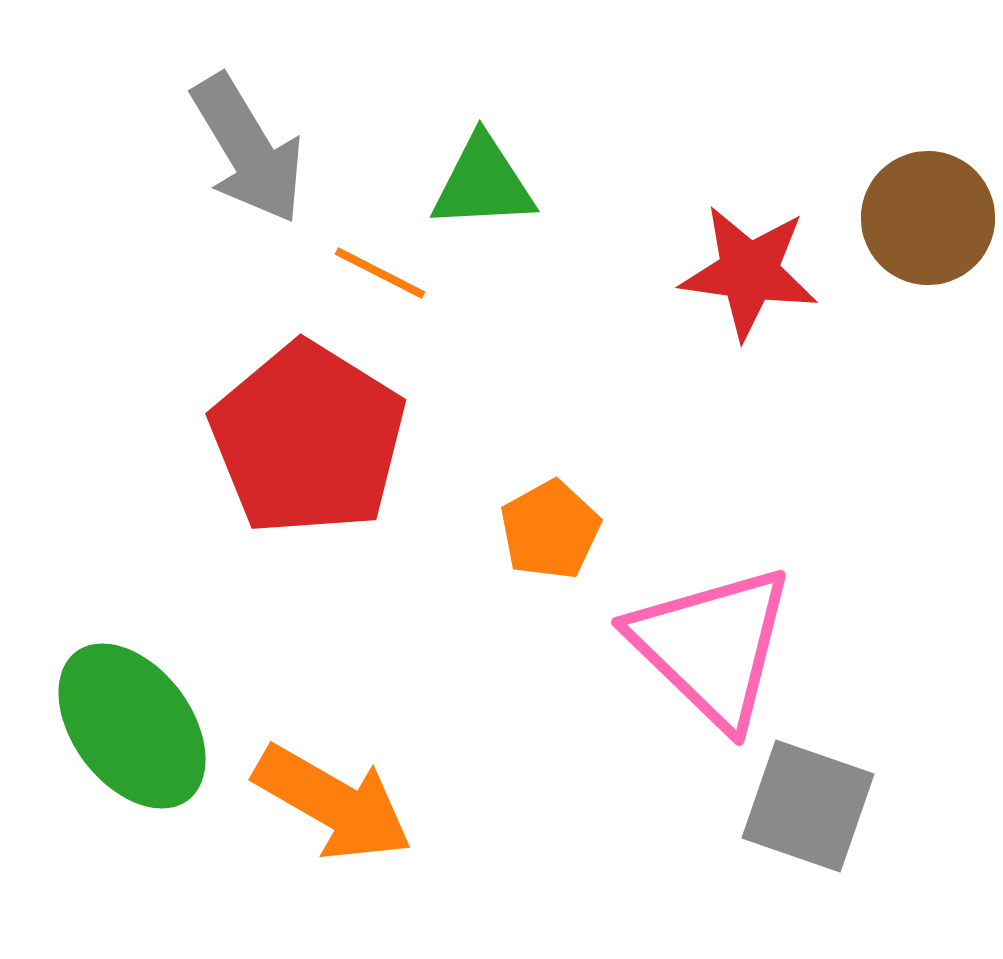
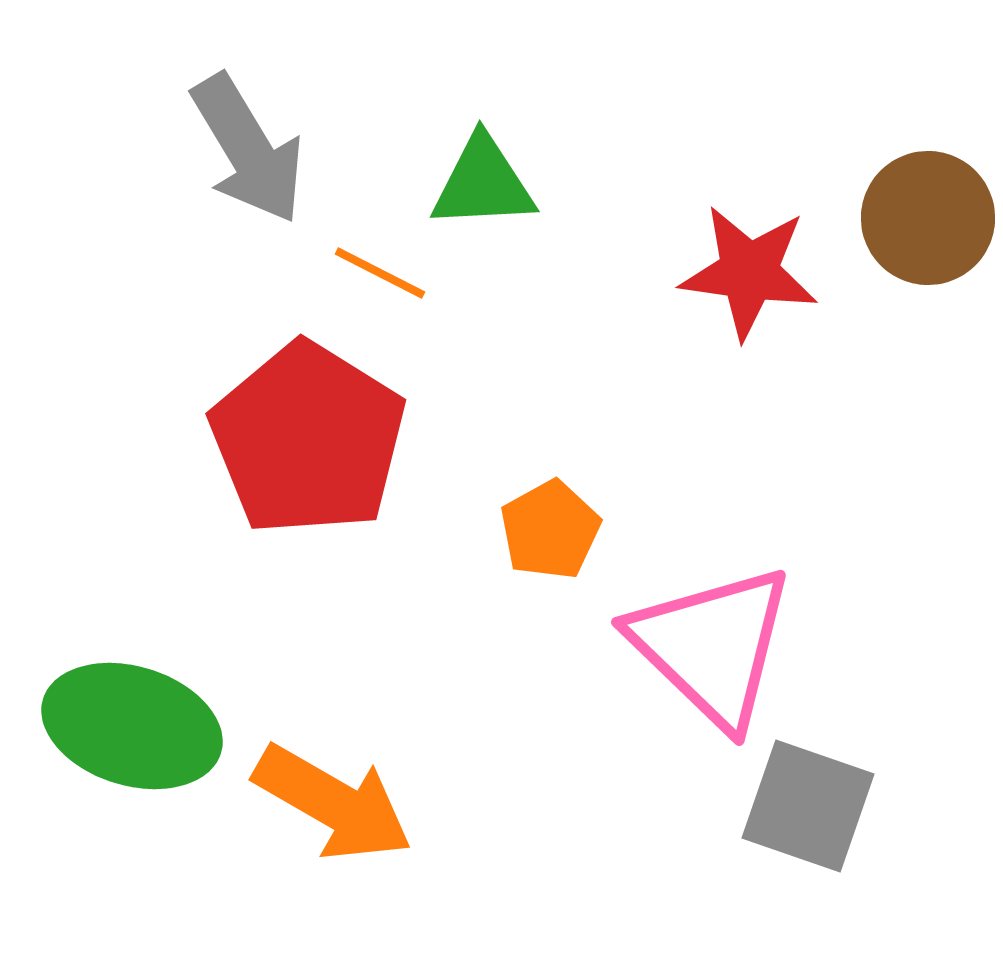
green ellipse: rotated 36 degrees counterclockwise
